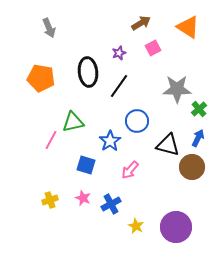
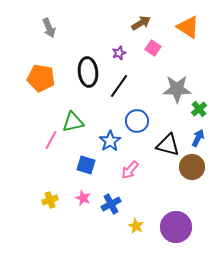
pink square: rotated 28 degrees counterclockwise
